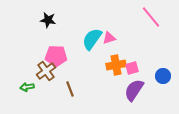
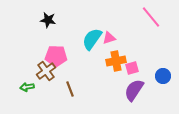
orange cross: moved 4 px up
